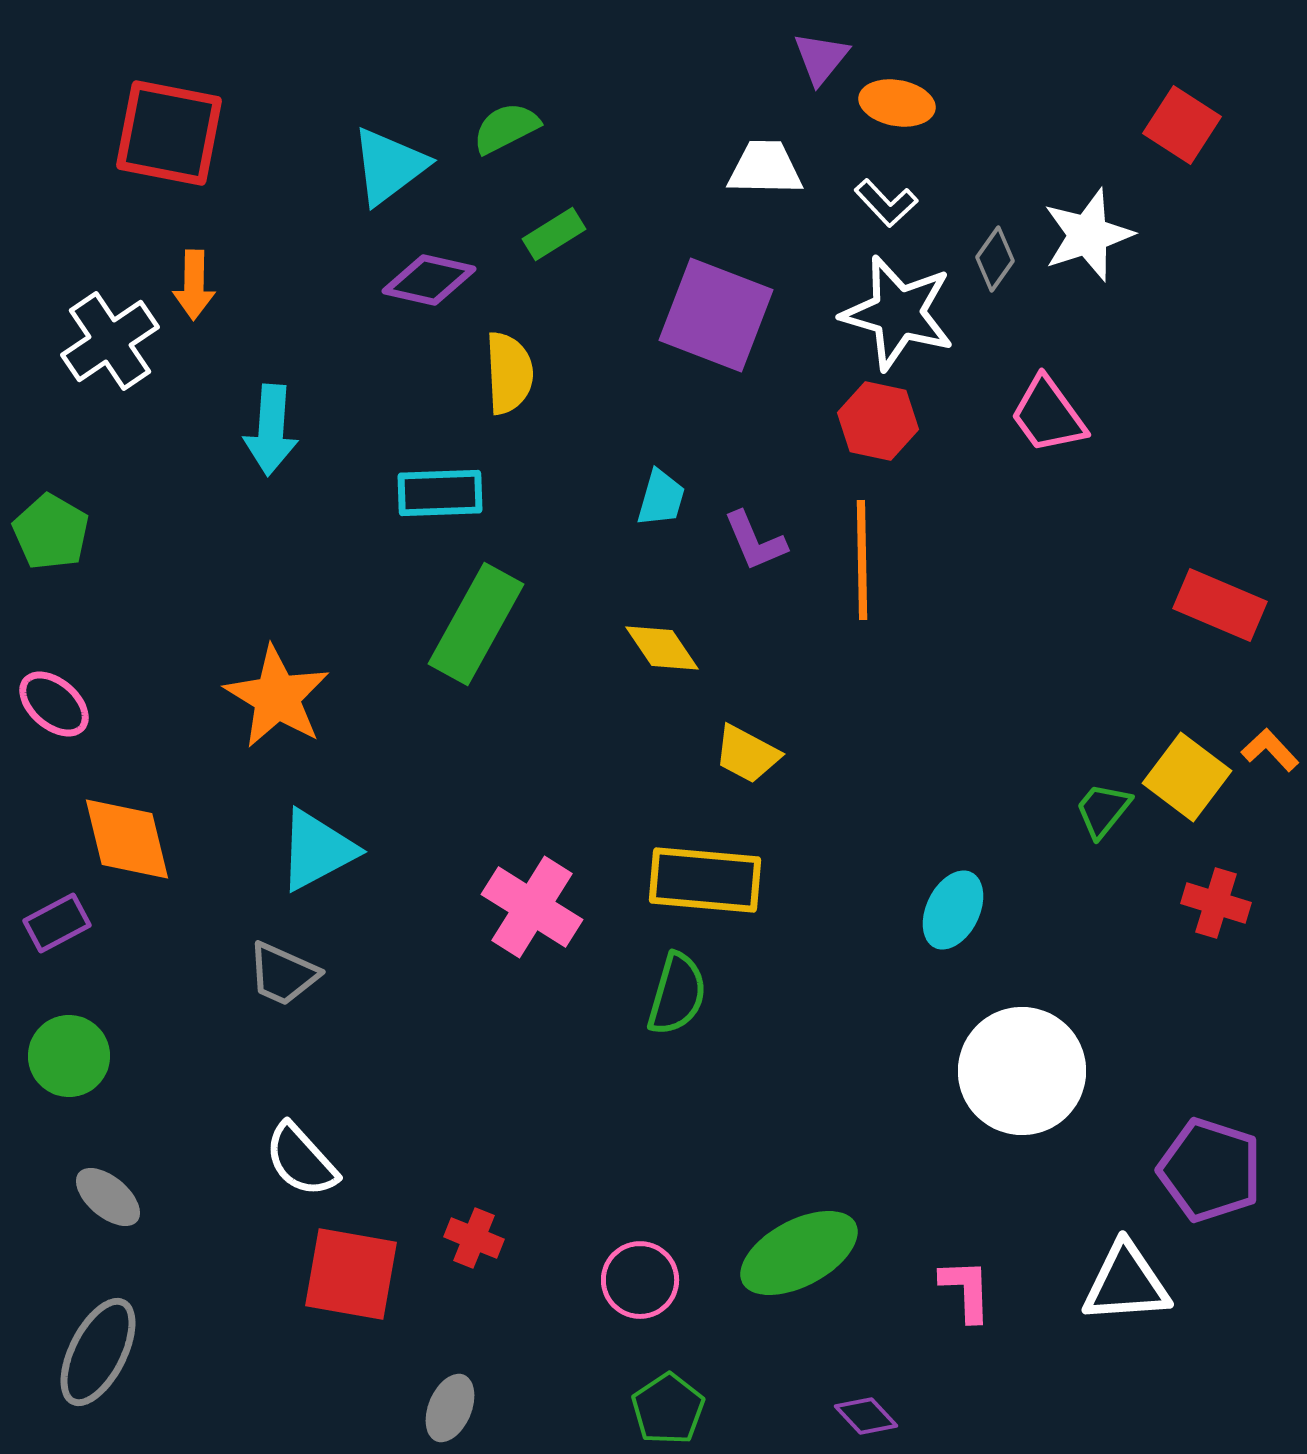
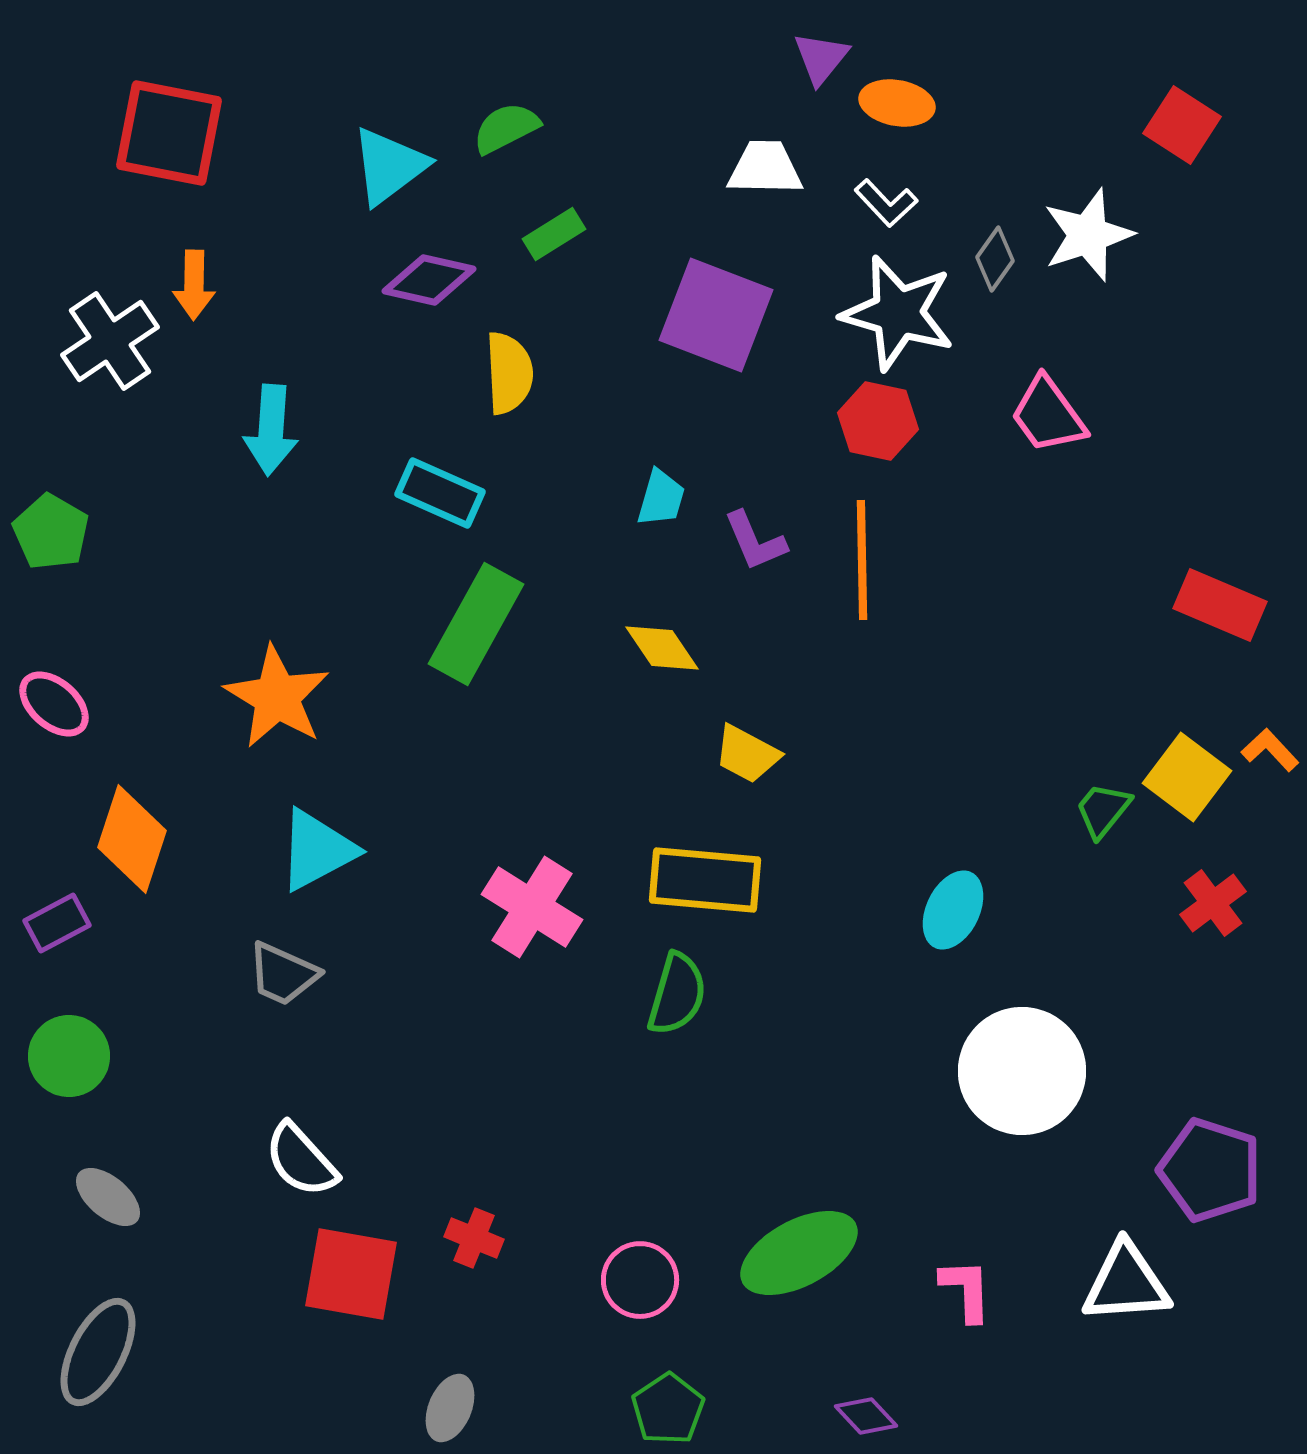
cyan rectangle at (440, 493): rotated 26 degrees clockwise
orange diamond at (127, 839): moved 5 px right; rotated 32 degrees clockwise
red cross at (1216, 903): moved 3 px left; rotated 36 degrees clockwise
